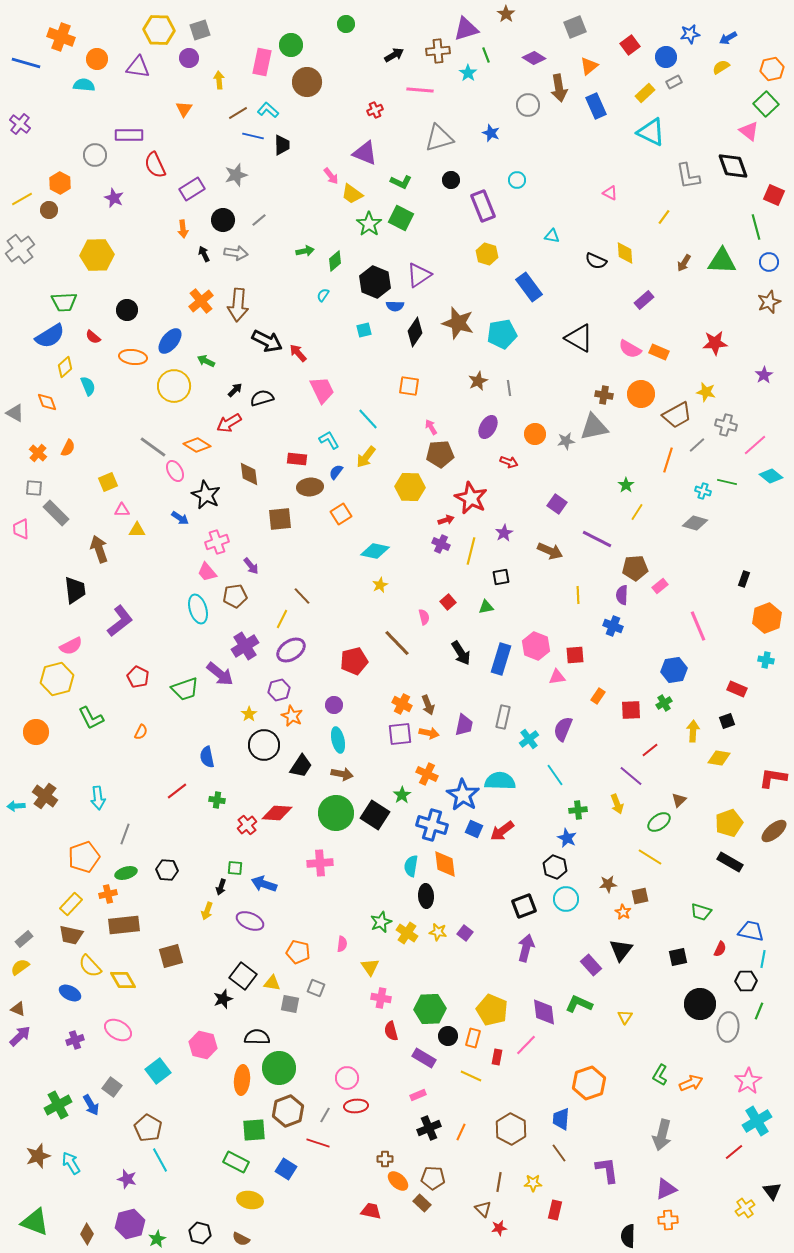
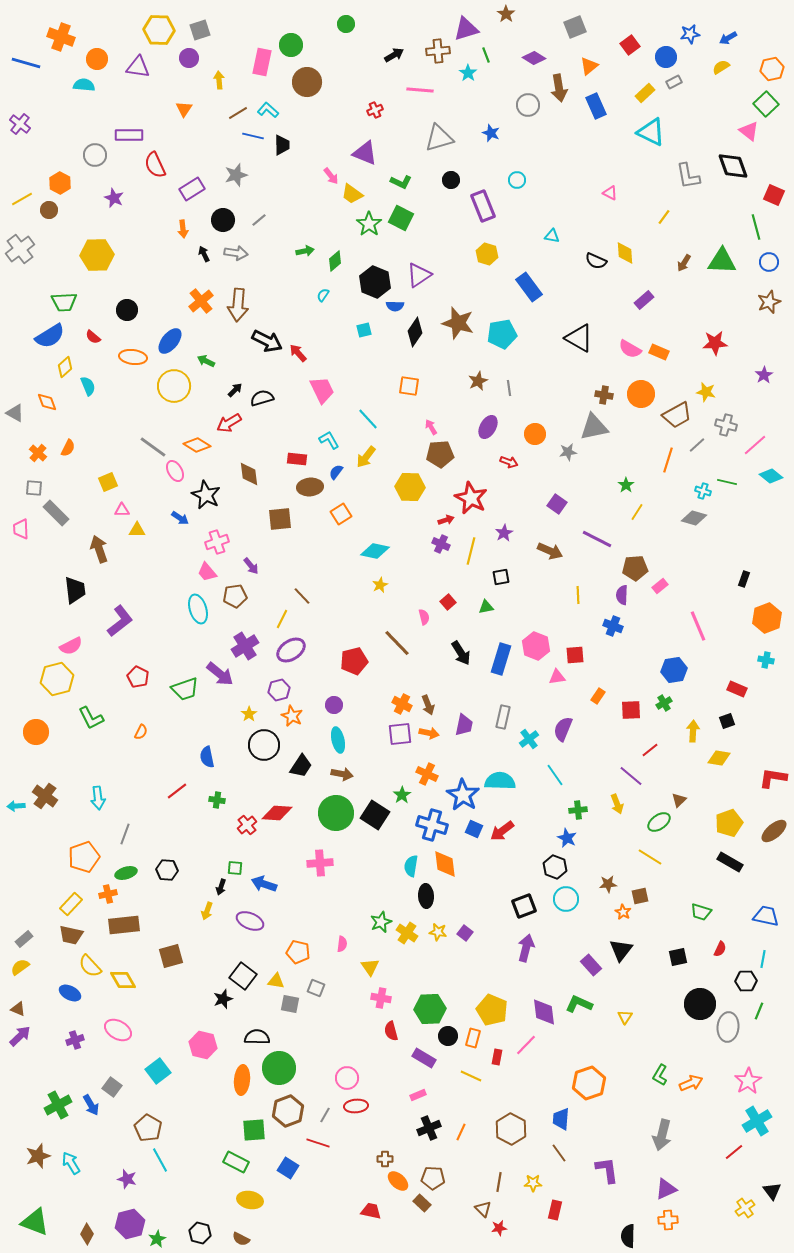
gray star at (566, 441): moved 2 px right, 11 px down
gray diamond at (695, 523): moved 1 px left, 5 px up
blue trapezoid at (751, 931): moved 15 px right, 15 px up
yellow triangle at (272, 983): moved 4 px right, 2 px up
blue square at (286, 1169): moved 2 px right, 1 px up
